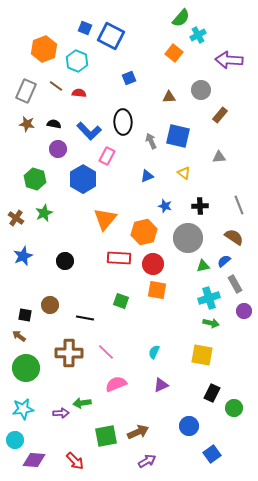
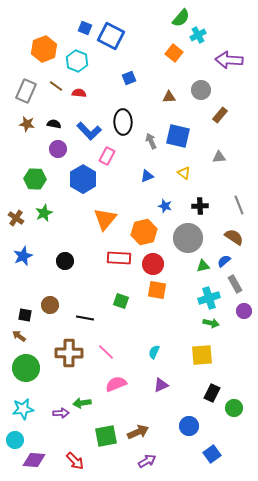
green hexagon at (35, 179): rotated 15 degrees counterclockwise
yellow square at (202, 355): rotated 15 degrees counterclockwise
